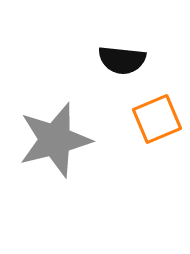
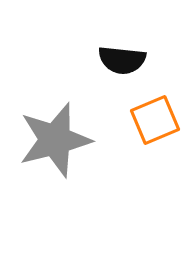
orange square: moved 2 px left, 1 px down
